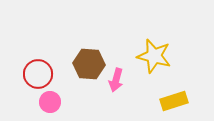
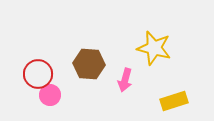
yellow star: moved 8 px up
pink arrow: moved 9 px right
pink circle: moved 7 px up
